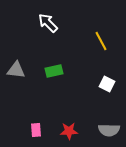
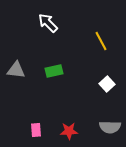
white square: rotated 21 degrees clockwise
gray semicircle: moved 1 px right, 3 px up
